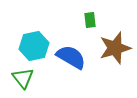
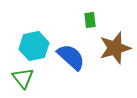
blue semicircle: rotated 12 degrees clockwise
